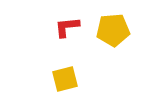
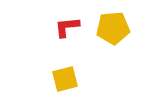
yellow pentagon: moved 2 px up
